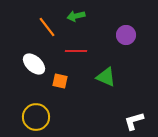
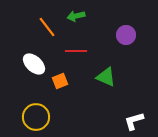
orange square: rotated 35 degrees counterclockwise
